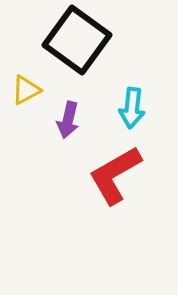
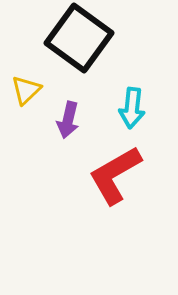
black square: moved 2 px right, 2 px up
yellow triangle: rotated 16 degrees counterclockwise
